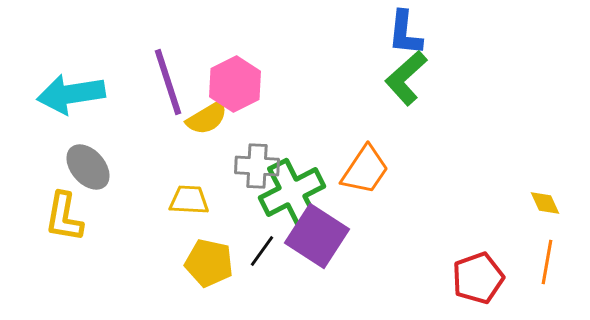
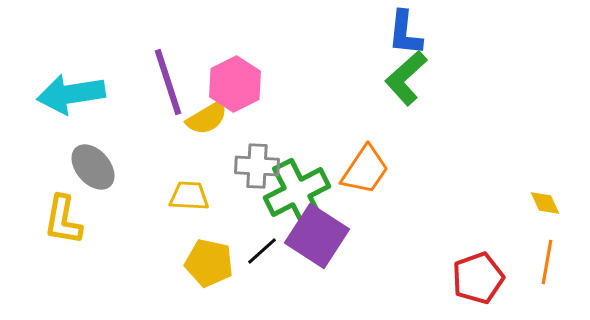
gray ellipse: moved 5 px right
green cross: moved 5 px right
yellow trapezoid: moved 4 px up
yellow L-shape: moved 1 px left, 3 px down
black line: rotated 12 degrees clockwise
